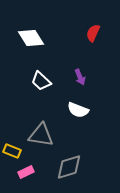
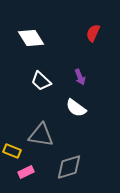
white semicircle: moved 2 px left, 2 px up; rotated 15 degrees clockwise
